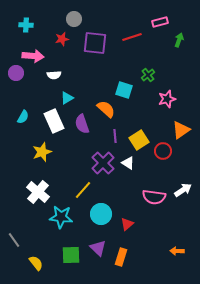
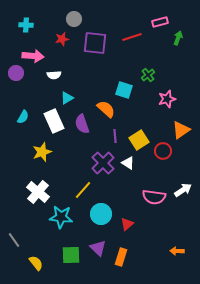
green arrow: moved 1 px left, 2 px up
